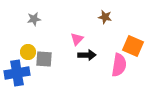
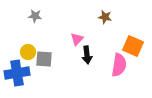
gray star: moved 1 px right, 3 px up; rotated 16 degrees clockwise
black arrow: rotated 84 degrees clockwise
